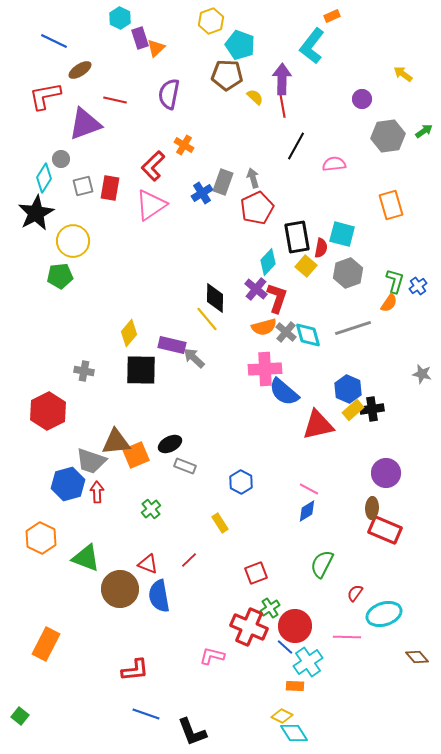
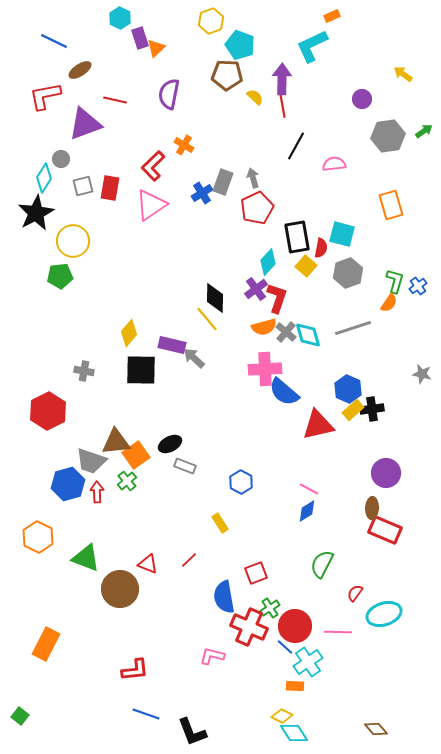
cyan L-shape at (312, 46): rotated 27 degrees clockwise
purple cross at (256, 289): rotated 15 degrees clockwise
orange square at (136, 455): rotated 12 degrees counterclockwise
green cross at (151, 509): moved 24 px left, 28 px up
orange hexagon at (41, 538): moved 3 px left, 1 px up
blue semicircle at (159, 596): moved 65 px right, 1 px down
pink line at (347, 637): moved 9 px left, 5 px up
brown diamond at (417, 657): moved 41 px left, 72 px down
